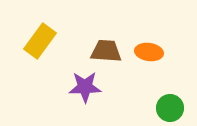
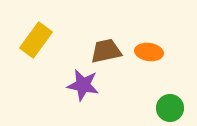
yellow rectangle: moved 4 px left, 1 px up
brown trapezoid: rotated 16 degrees counterclockwise
purple star: moved 2 px left, 2 px up; rotated 12 degrees clockwise
